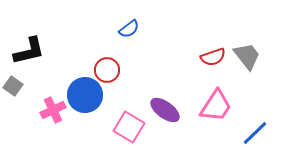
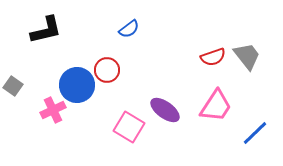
black L-shape: moved 17 px right, 21 px up
blue circle: moved 8 px left, 10 px up
